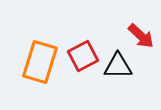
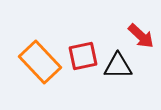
red square: rotated 16 degrees clockwise
orange rectangle: rotated 60 degrees counterclockwise
